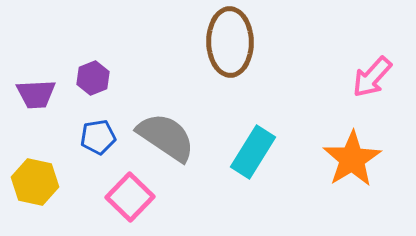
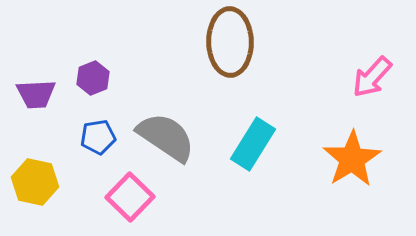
cyan rectangle: moved 8 px up
